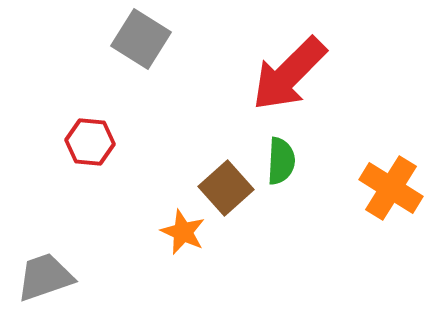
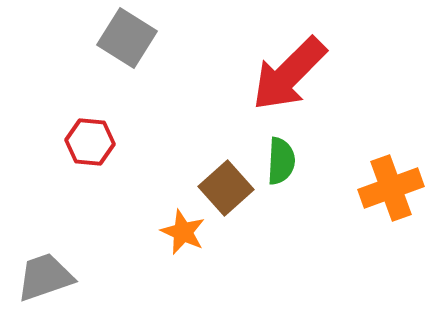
gray square: moved 14 px left, 1 px up
orange cross: rotated 38 degrees clockwise
